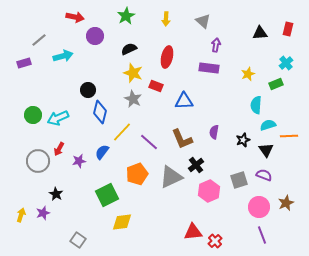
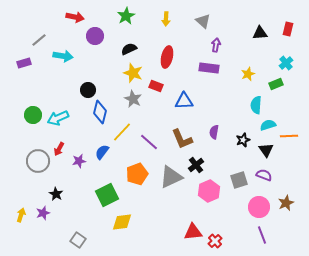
cyan arrow at (63, 56): rotated 24 degrees clockwise
